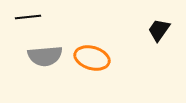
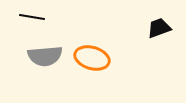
black line: moved 4 px right; rotated 15 degrees clockwise
black trapezoid: moved 2 px up; rotated 35 degrees clockwise
